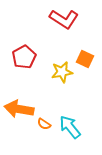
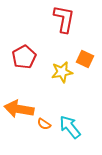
red L-shape: rotated 112 degrees counterclockwise
